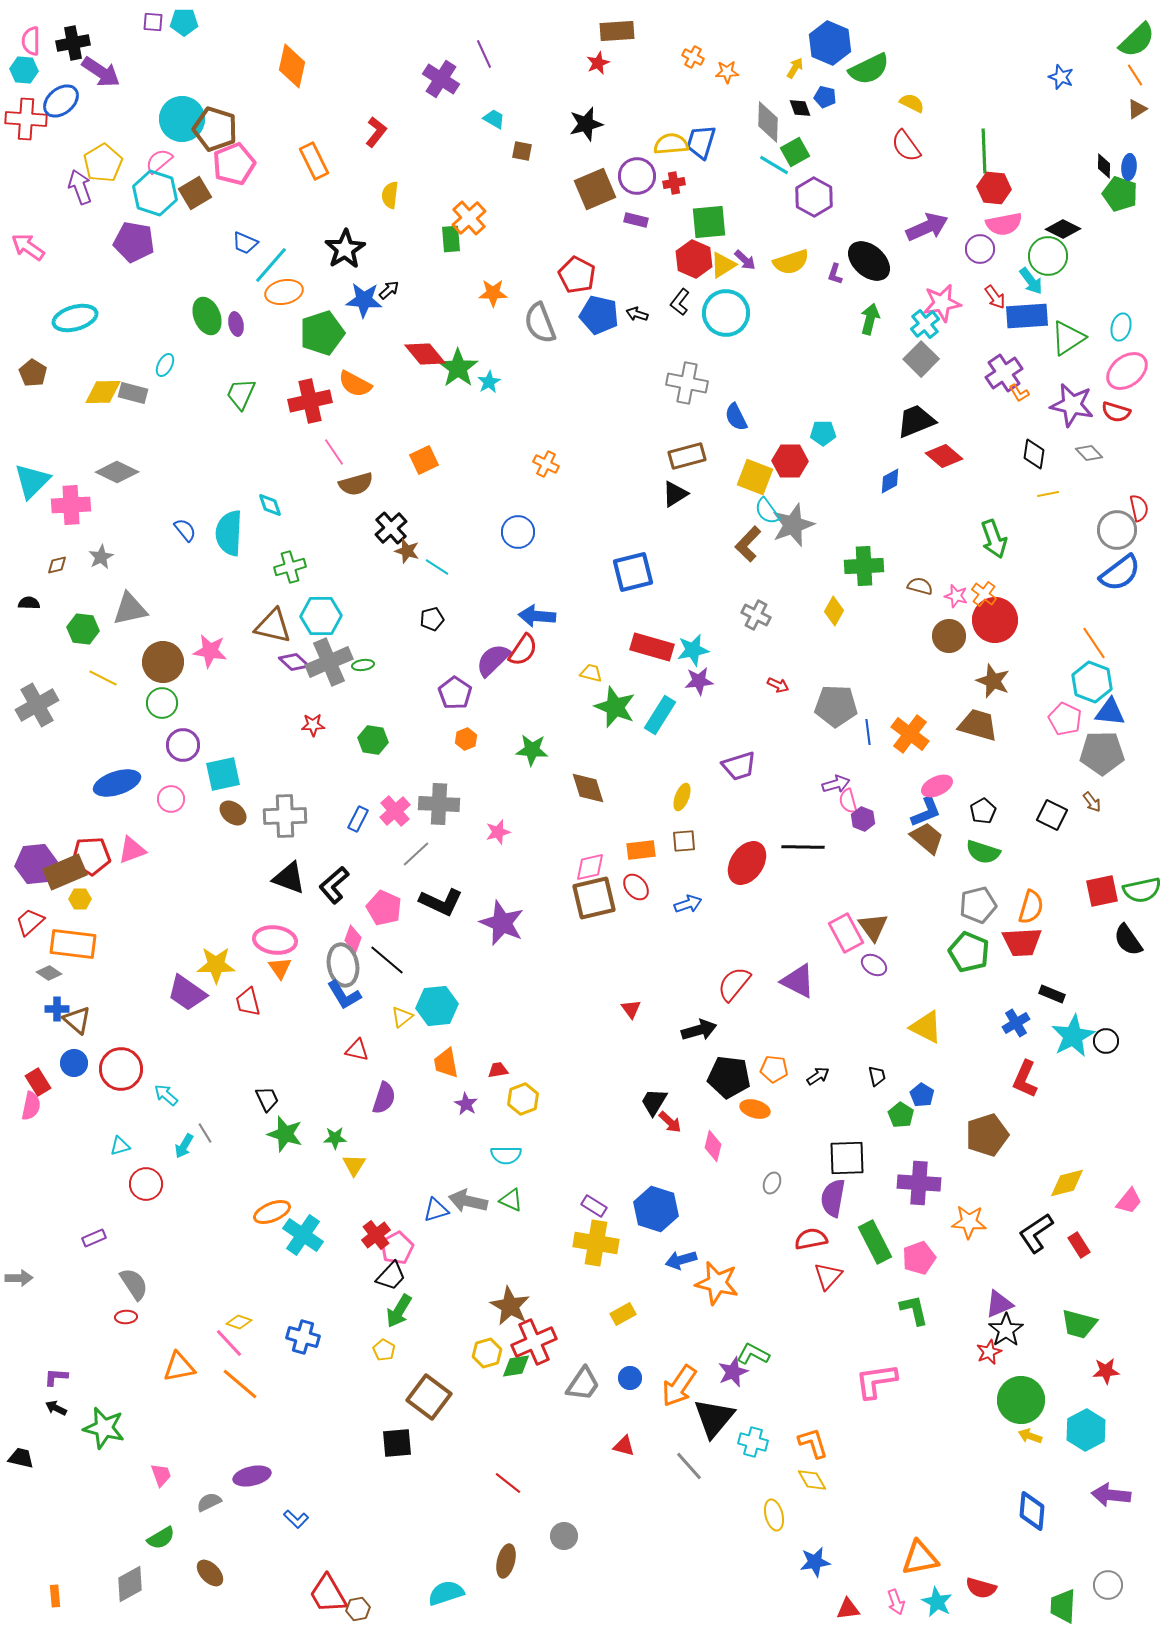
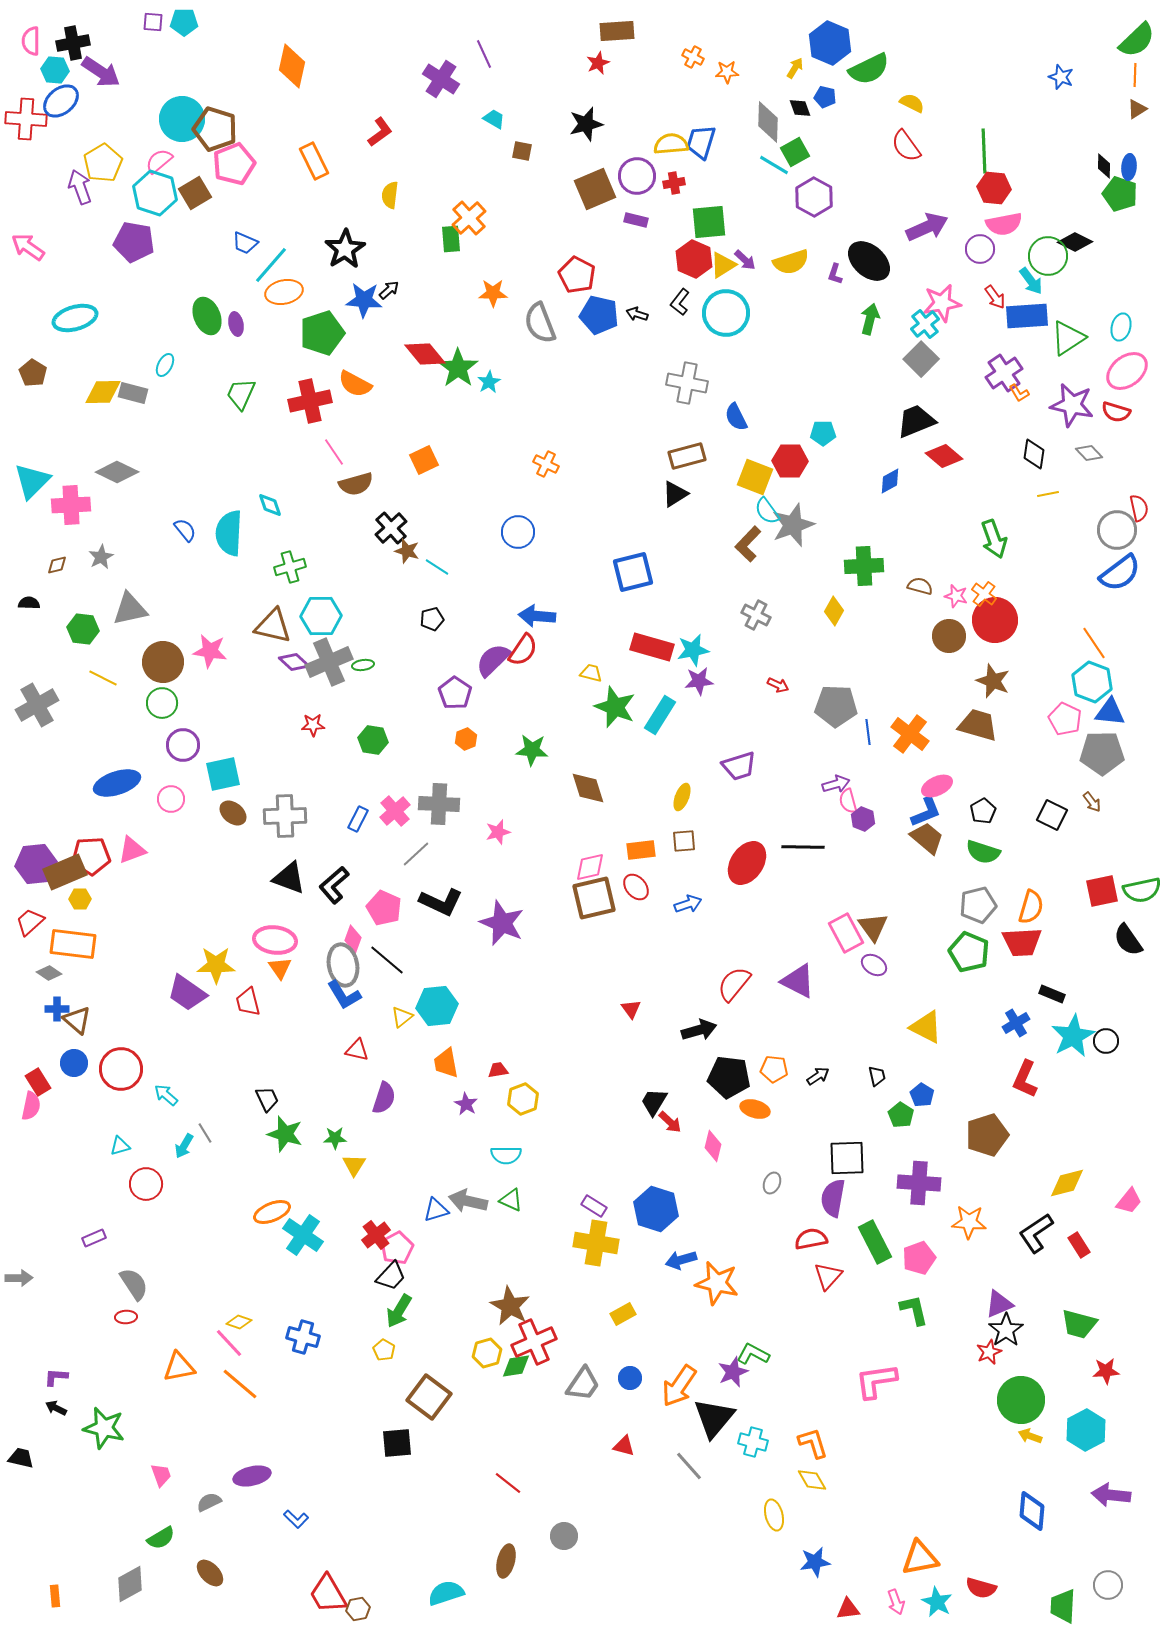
cyan hexagon at (24, 70): moved 31 px right
orange line at (1135, 75): rotated 35 degrees clockwise
red L-shape at (376, 132): moved 4 px right; rotated 16 degrees clockwise
black diamond at (1063, 229): moved 12 px right, 13 px down
